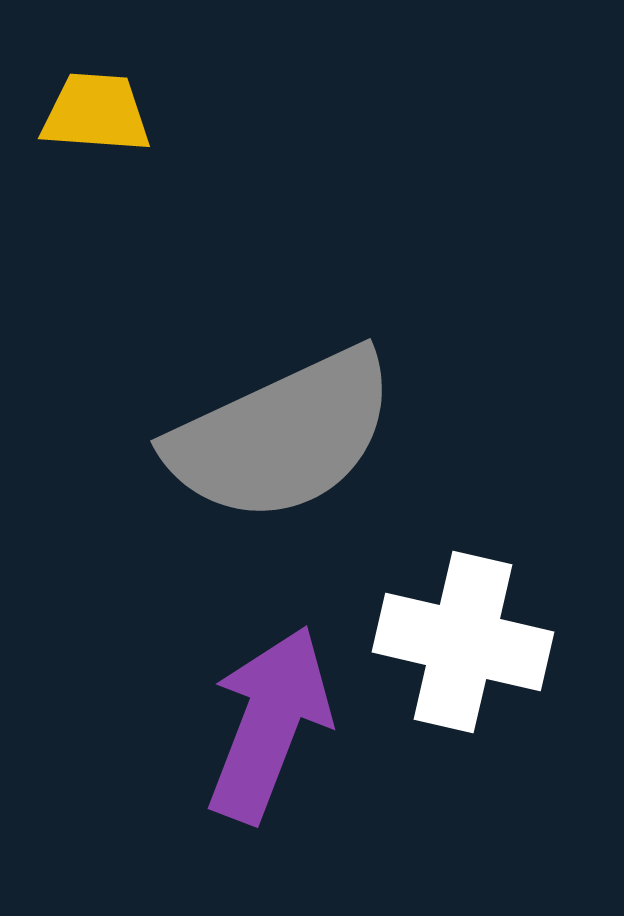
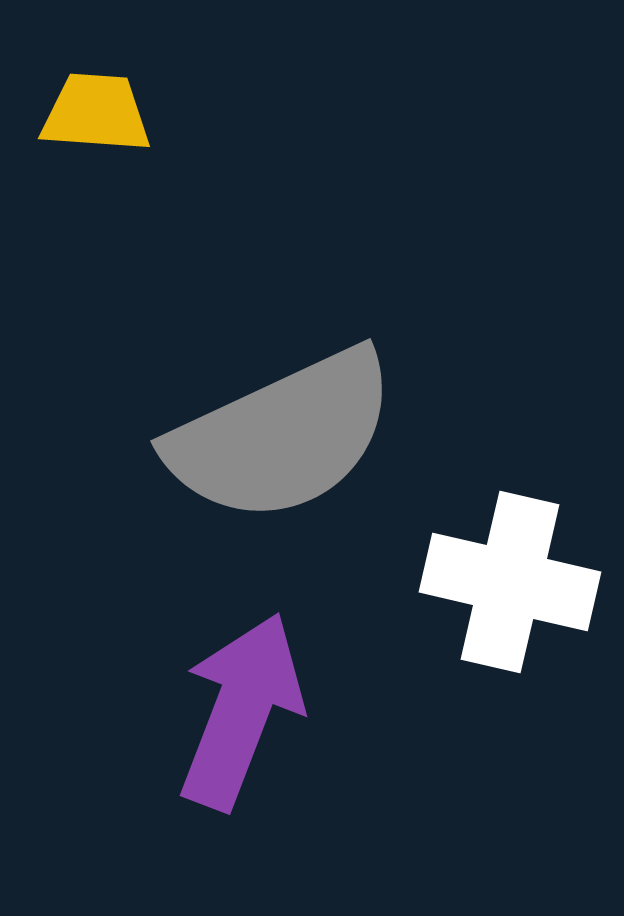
white cross: moved 47 px right, 60 px up
purple arrow: moved 28 px left, 13 px up
